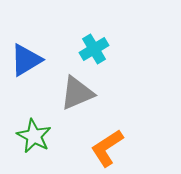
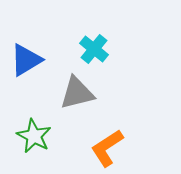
cyan cross: rotated 20 degrees counterclockwise
gray triangle: rotated 9 degrees clockwise
